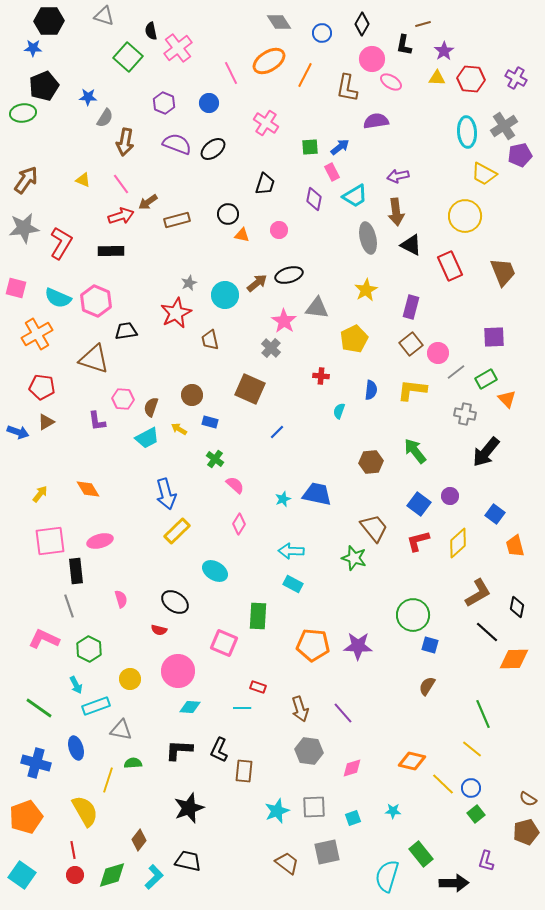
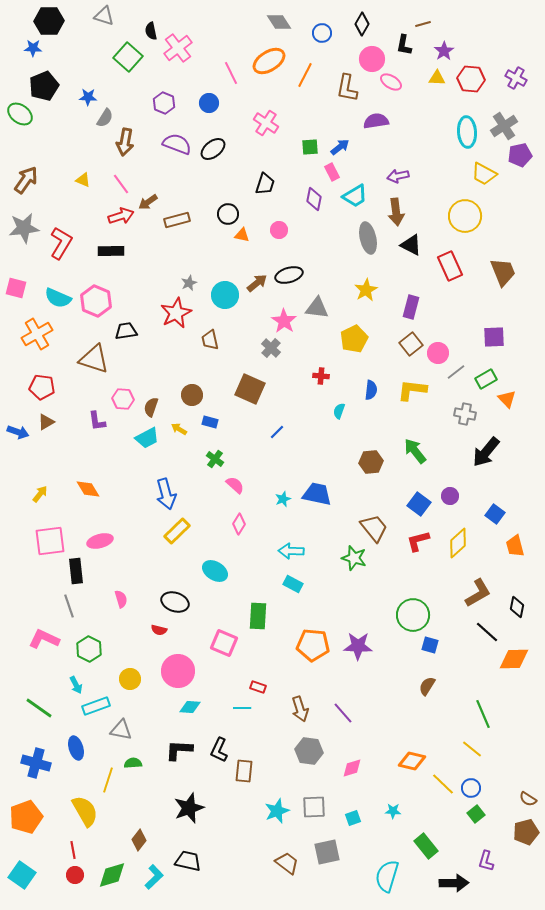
green ellipse at (23, 113): moved 3 px left, 1 px down; rotated 45 degrees clockwise
black ellipse at (175, 602): rotated 16 degrees counterclockwise
green rectangle at (421, 854): moved 5 px right, 8 px up
